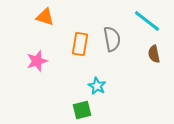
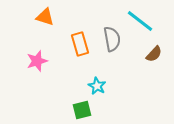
cyan line: moved 7 px left
orange rectangle: rotated 25 degrees counterclockwise
brown semicircle: rotated 126 degrees counterclockwise
